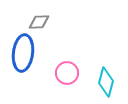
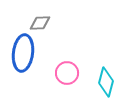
gray diamond: moved 1 px right, 1 px down
